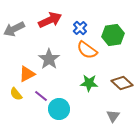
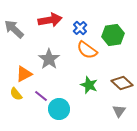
red arrow: rotated 15 degrees clockwise
gray arrow: rotated 70 degrees clockwise
orange triangle: moved 3 px left
green star: moved 2 px down; rotated 18 degrees clockwise
gray triangle: moved 6 px right, 5 px up
